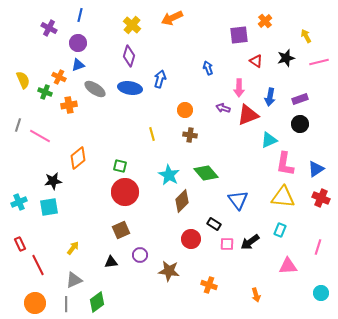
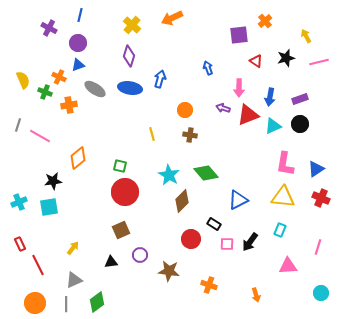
cyan triangle at (269, 140): moved 4 px right, 14 px up
blue triangle at (238, 200): rotated 40 degrees clockwise
black arrow at (250, 242): rotated 18 degrees counterclockwise
